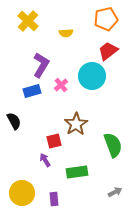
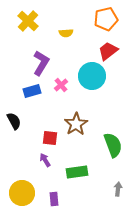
purple L-shape: moved 2 px up
red square: moved 4 px left, 3 px up; rotated 21 degrees clockwise
gray arrow: moved 3 px right, 3 px up; rotated 56 degrees counterclockwise
